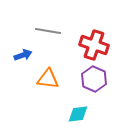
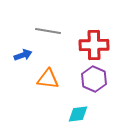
red cross: rotated 20 degrees counterclockwise
